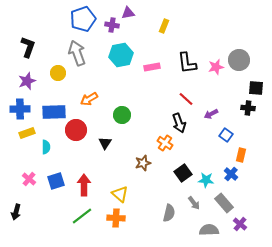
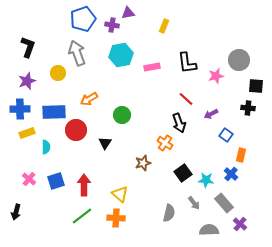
pink star at (216, 67): moved 9 px down
black square at (256, 88): moved 2 px up
